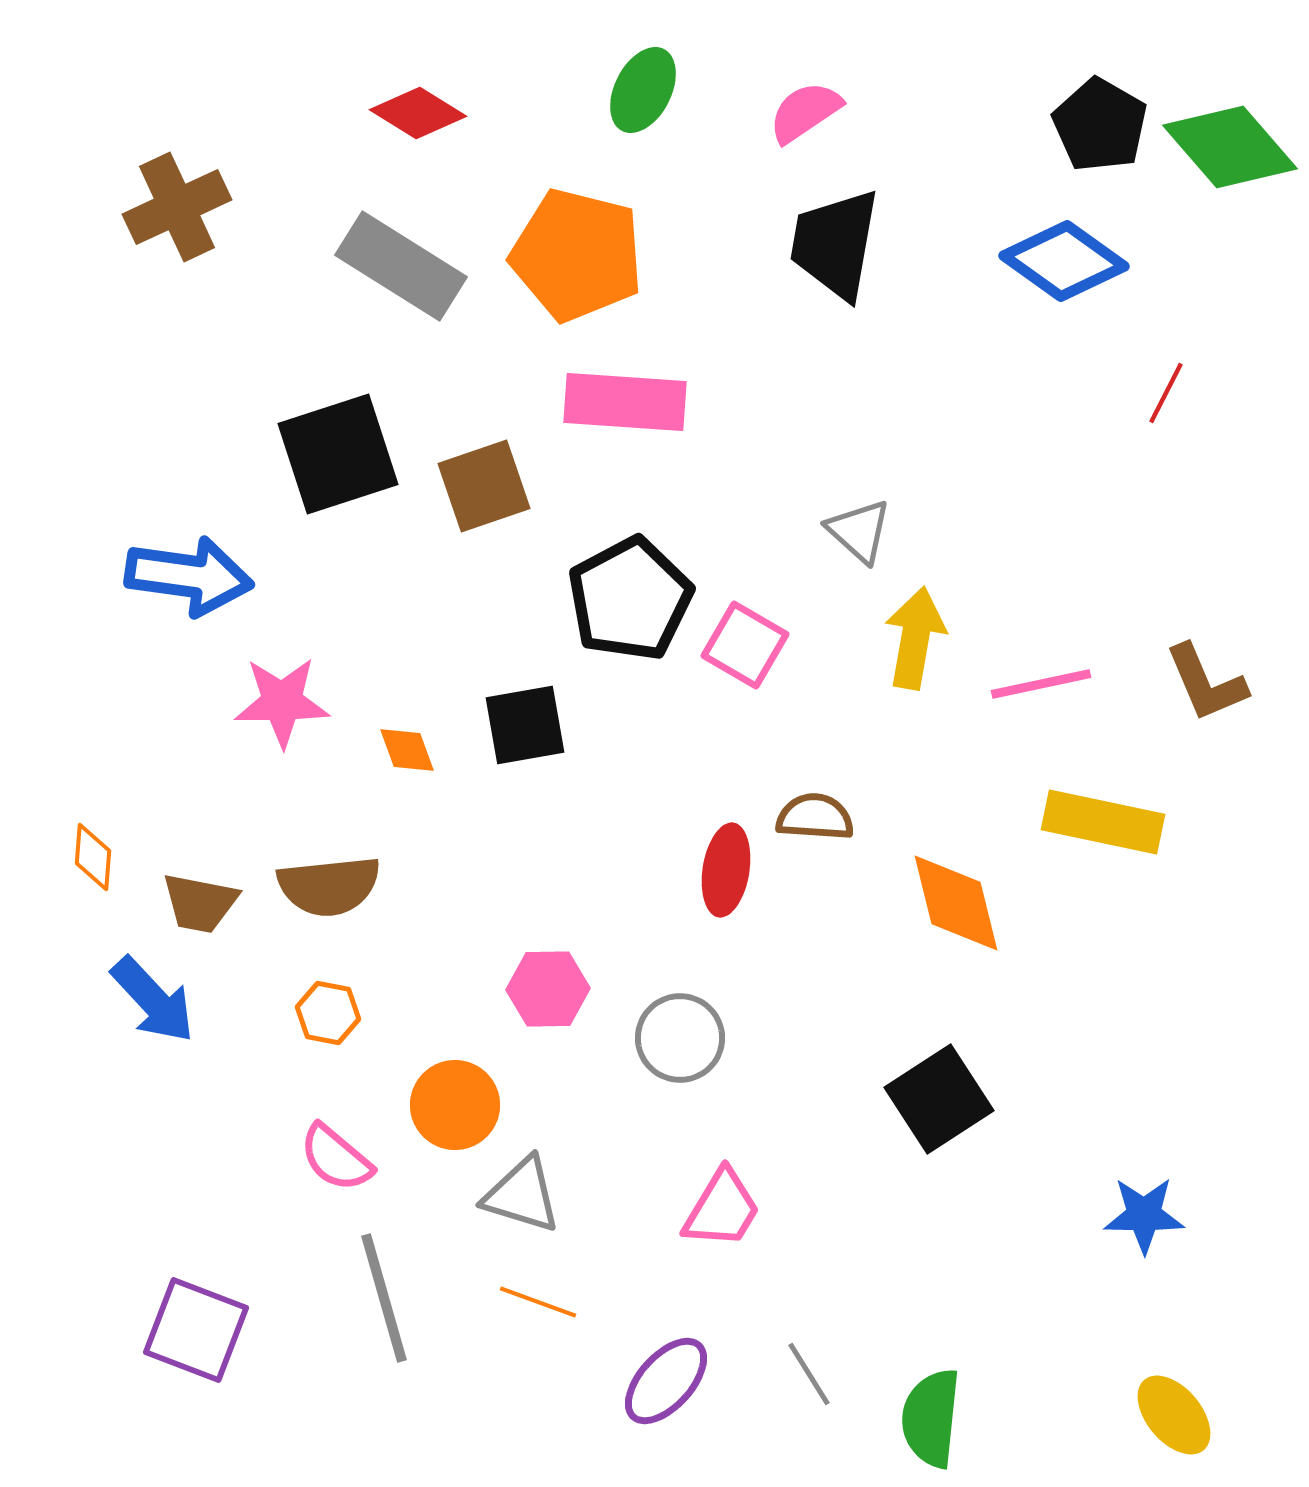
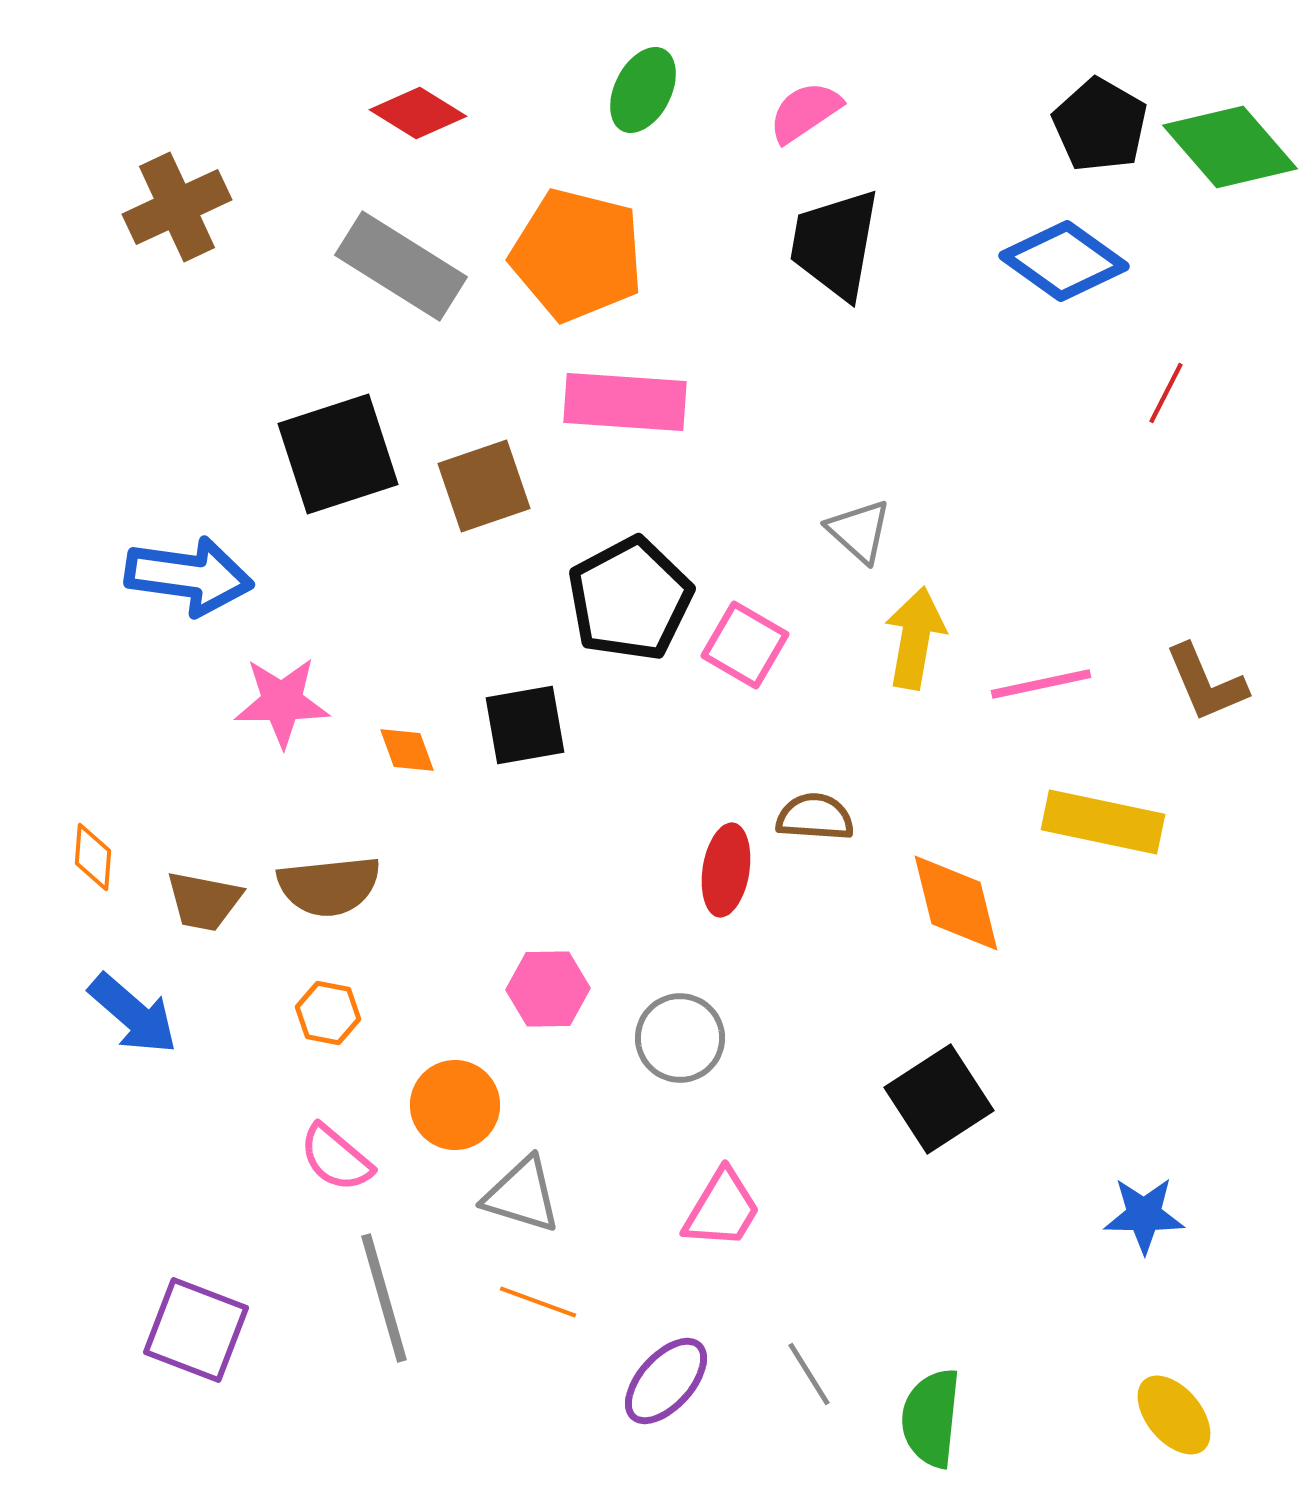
brown trapezoid at (200, 903): moved 4 px right, 2 px up
blue arrow at (153, 1000): moved 20 px left, 14 px down; rotated 6 degrees counterclockwise
